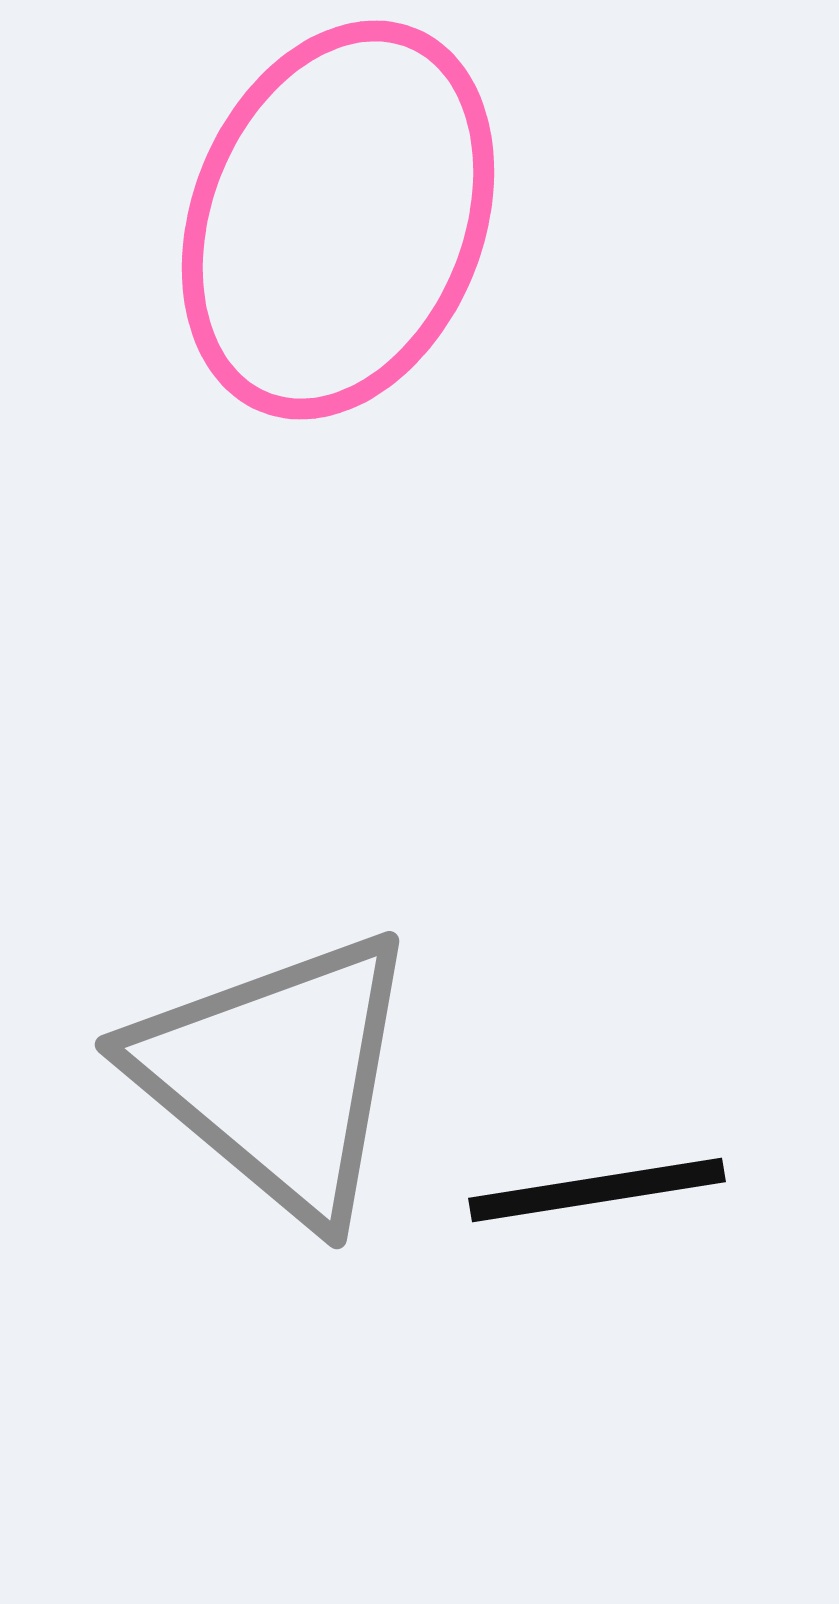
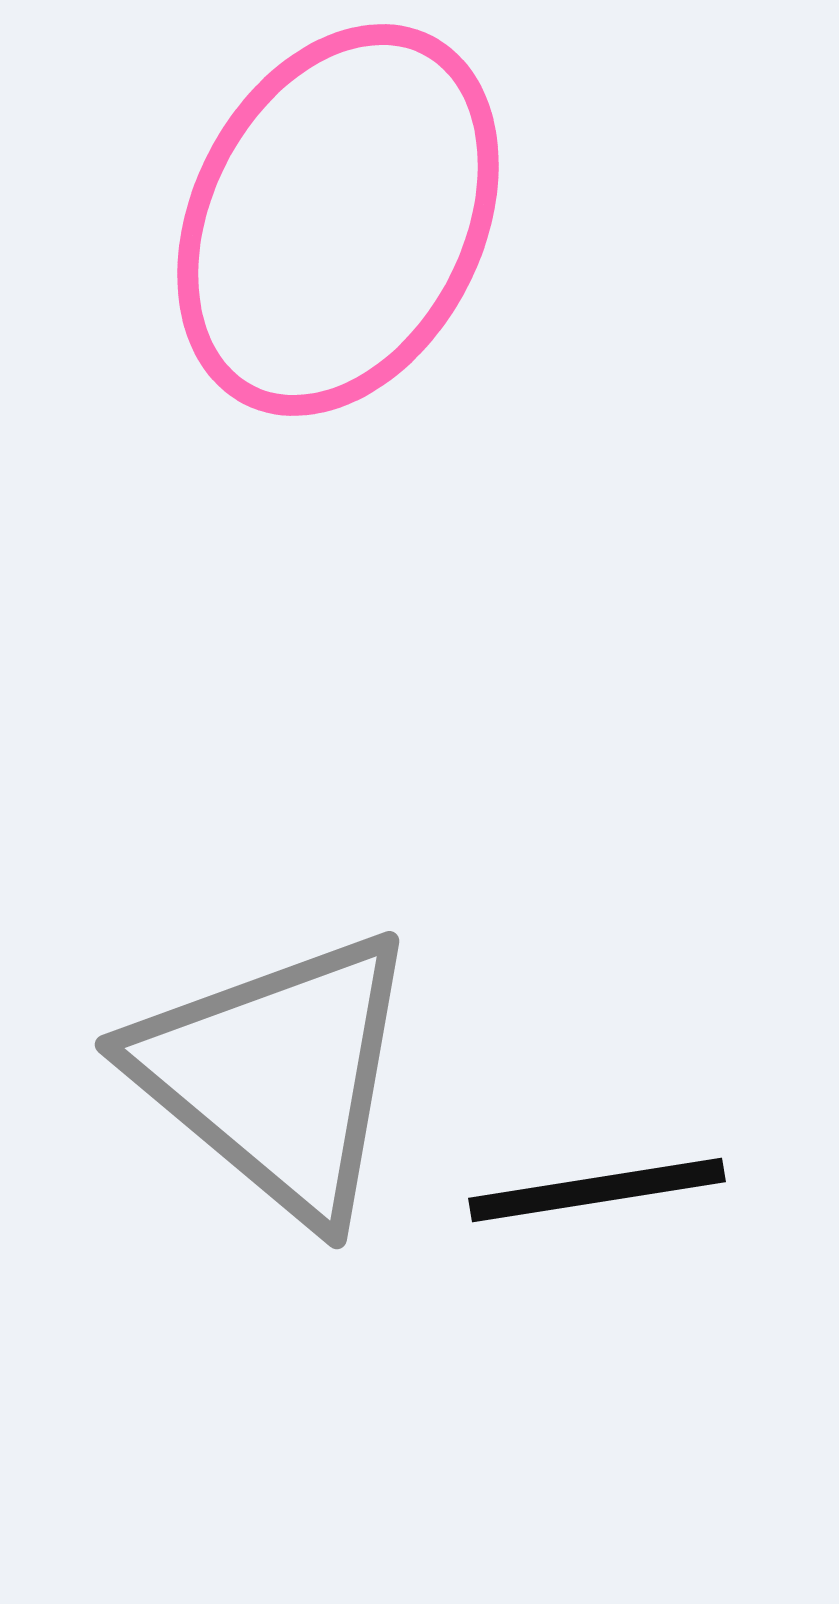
pink ellipse: rotated 5 degrees clockwise
